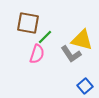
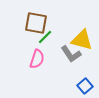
brown square: moved 8 px right
pink semicircle: moved 5 px down
